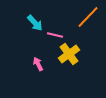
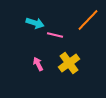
orange line: moved 3 px down
cyan arrow: rotated 30 degrees counterclockwise
yellow cross: moved 9 px down
